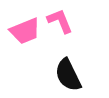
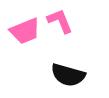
black semicircle: rotated 48 degrees counterclockwise
